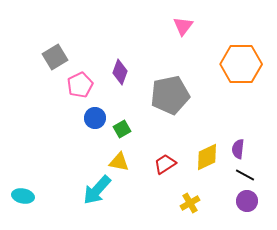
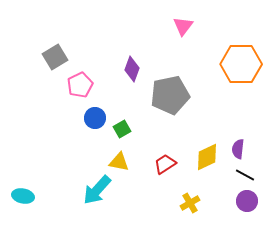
purple diamond: moved 12 px right, 3 px up
